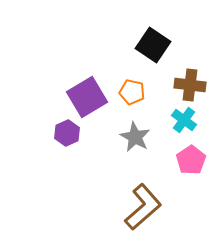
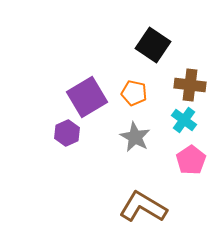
orange pentagon: moved 2 px right, 1 px down
brown L-shape: rotated 108 degrees counterclockwise
